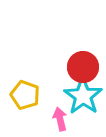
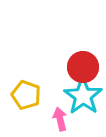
yellow pentagon: moved 1 px right
